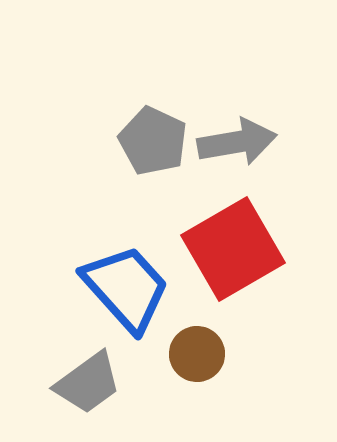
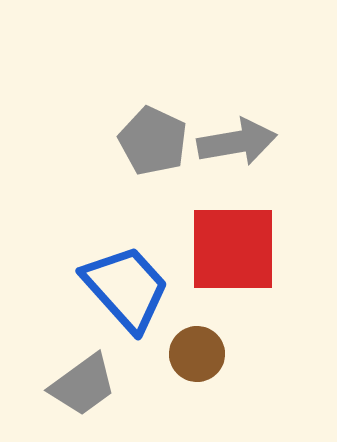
red square: rotated 30 degrees clockwise
gray trapezoid: moved 5 px left, 2 px down
